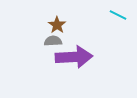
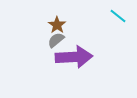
cyan line: moved 1 px down; rotated 12 degrees clockwise
gray semicircle: moved 3 px right, 1 px up; rotated 36 degrees counterclockwise
